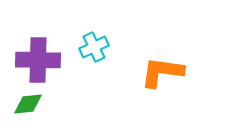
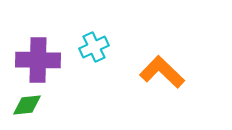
orange L-shape: rotated 36 degrees clockwise
green diamond: moved 1 px left, 1 px down
